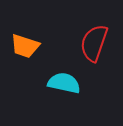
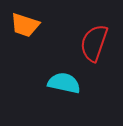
orange trapezoid: moved 21 px up
